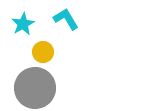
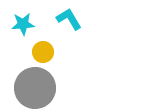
cyan L-shape: moved 3 px right
cyan star: rotated 25 degrees clockwise
